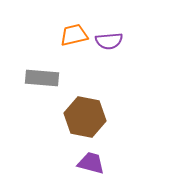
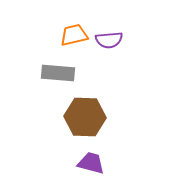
purple semicircle: moved 1 px up
gray rectangle: moved 16 px right, 5 px up
brown hexagon: rotated 9 degrees counterclockwise
